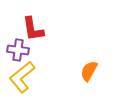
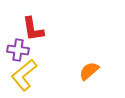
orange semicircle: rotated 20 degrees clockwise
yellow L-shape: moved 2 px right, 2 px up
